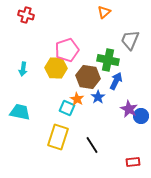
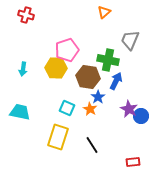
orange star: moved 13 px right, 10 px down
